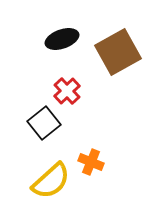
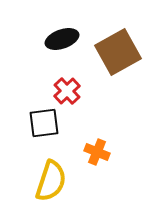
black square: rotated 32 degrees clockwise
orange cross: moved 6 px right, 10 px up
yellow semicircle: rotated 30 degrees counterclockwise
